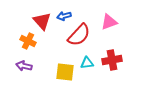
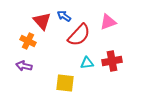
blue arrow: rotated 48 degrees clockwise
pink triangle: moved 1 px left
red cross: moved 1 px down
yellow square: moved 11 px down
